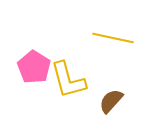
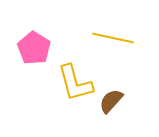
pink pentagon: moved 19 px up
yellow L-shape: moved 7 px right, 3 px down
